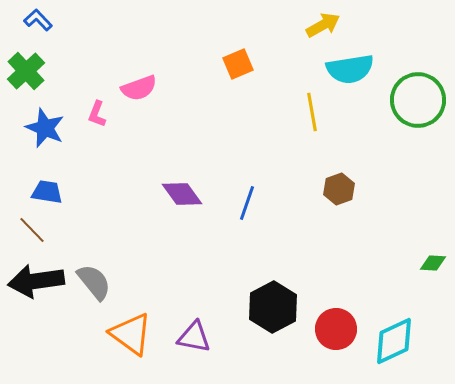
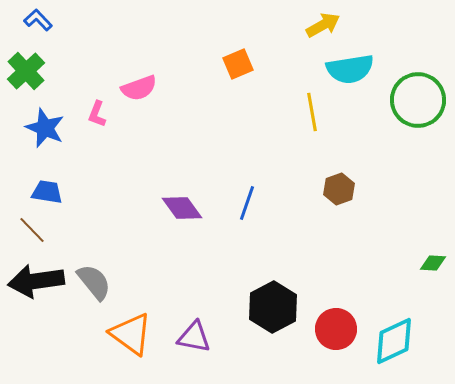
purple diamond: moved 14 px down
